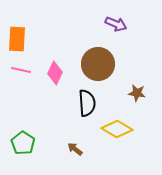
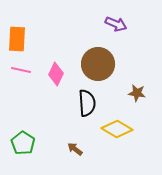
pink diamond: moved 1 px right, 1 px down
